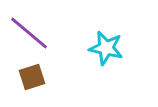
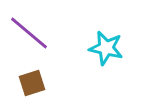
brown square: moved 6 px down
